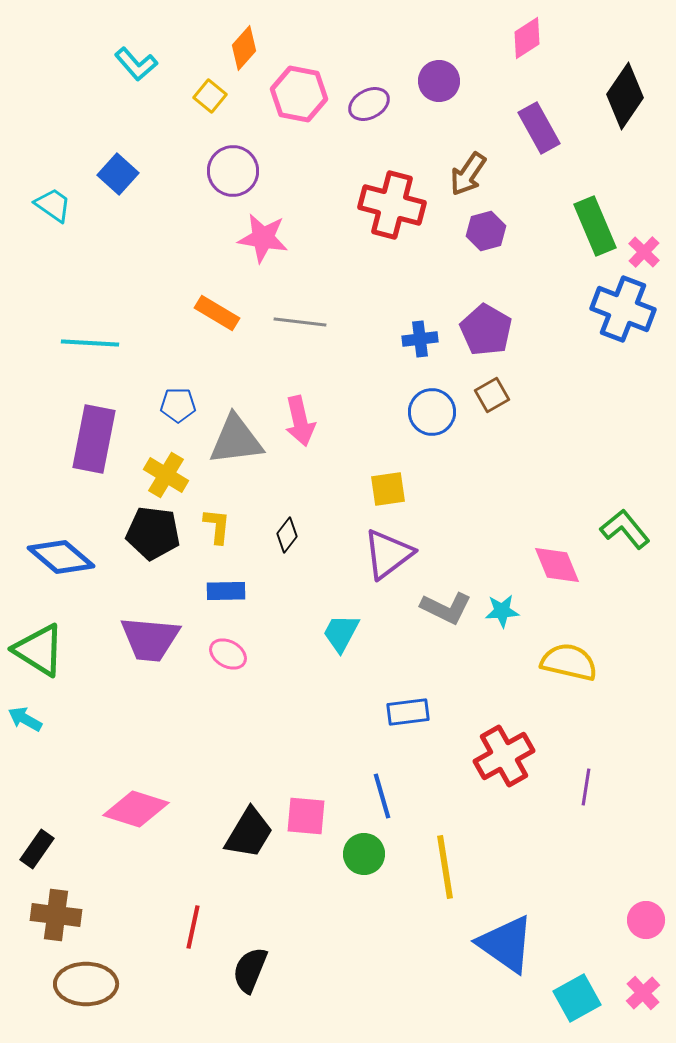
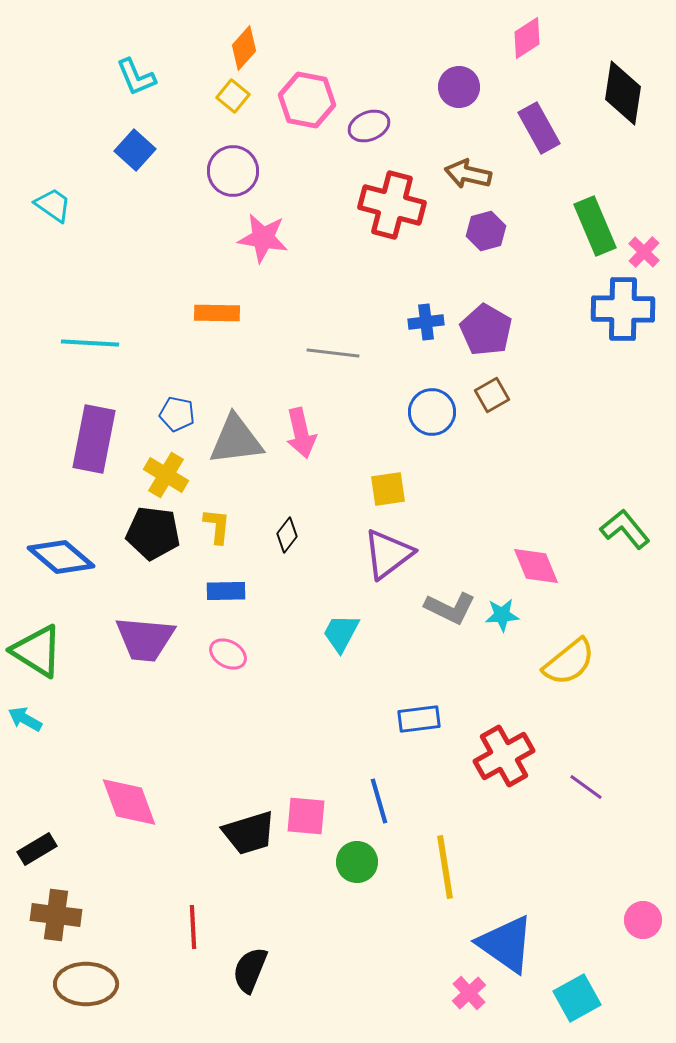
cyan L-shape at (136, 64): moved 13 px down; rotated 18 degrees clockwise
purple circle at (439, 81): moved 20 px right, 6 px down
pink hexagon at (299, 94): moved 8 px right, 6 px down
yellow square at (210, 96): moved 23 px right
black diamond at (625, 96): moved 2 px left, 3 px up; rotated 26 degrees counterclockwise
purple ellipse at (369, 104): moved 22 px down; rotated 6 degrees clockwise
blue square at (118, 174): moved 17 px right, 24 px up
brown arrow at (468, 174): rotated 69 degrees clockwise
blue cross at (623, 309): rotated 20 degrees counterclockwise
orange rectangle at (217, 313): rotated 30 degrees counterclockwise
gray line at (300, 322): moved 33 px right, 31 px down
blue cross at (420, 339): moved 6 px right, 17 px up
blue pentagon at (178, 405): moved 1 px left, 9 px down; rotated 12 degrees clockwise
pink arrow at (300, 421): moved 1 px right, 12 px down
pink diamond at (557, 565): moved 21 px left, 1 px down
gray L-shape at (446, 608): moved 4 px right
cyan star at (502, 611): moved 4 px down
purple trapezoid at (150, 639): moved 5 px left
green triangle at (39, 650): moved 2 px left, 1 px down
yellow semicircle at (569, 662): rotated 128 degrees clockwise
blue rectangle at (408, 712): moved 11 px right, 7 px down
purple line at (586, 787): rotated 63 degrees counterclockwise
blue line at (382, 796): moved 3 px left, 5 px down
pink diamond at (136, 809): moved 7 px left, 7 px up; rotated 52 degrees clockwise
black trapezoid at (249, 833): rotated 42 degrees clockwise
black rectangle at (37, 849): rotated 24 degrees clockwise
green circle at (364, 854): moved 7 px left, 8 px down
pink circle at (646, 920): moved 3 px left
red line at (193, 927): rotated 15 degrees counterclockwise
pink cross at (643, 993): moved 174 px left
